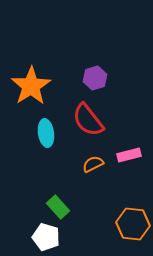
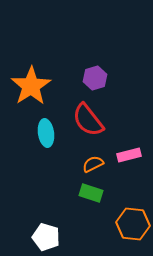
green rectangle: moved 33 px right, 14 px up; rotated 30 degrees counterclockwise
